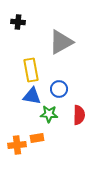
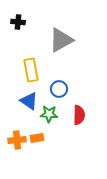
gray triangle: moved 2 px up
blue triangle: moved 3 px left, 5 px down; rotated 24 degrees clockwise
orange cross: moved 5 px up
